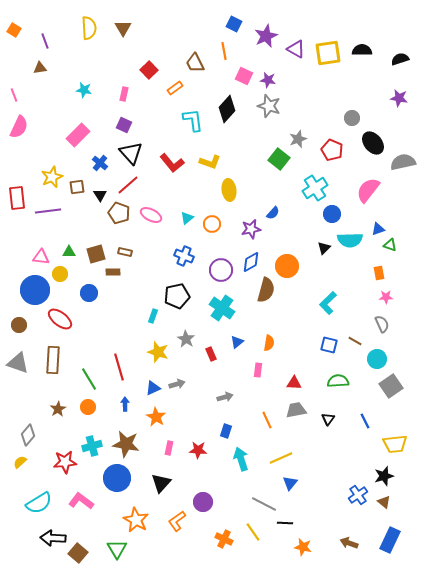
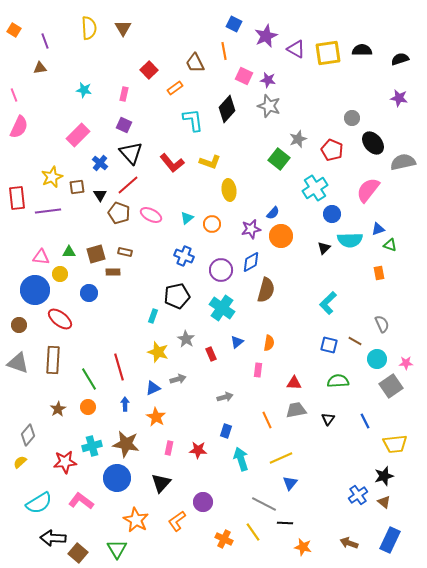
orange circle at (287, 266): moved 6 px left, 30 px up
pink star at (386, 297): moved 20 px right, 66 px down
gray arrow at (177, 384): moved 1 px right, 5 px up
